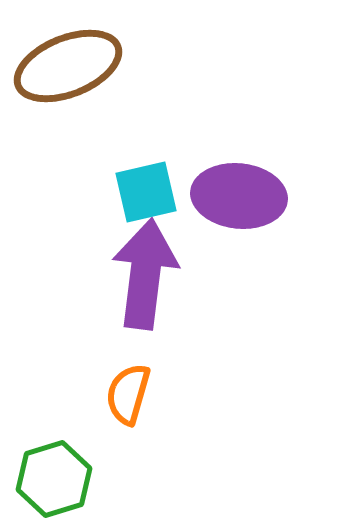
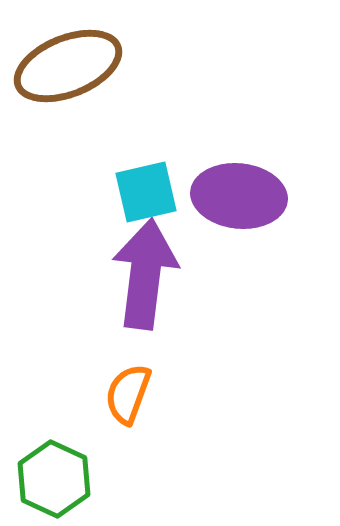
orange semicircle: rotated 4 degrees clockwise
green hexagon: rotated 18 degrees counterclockwise
